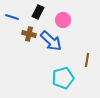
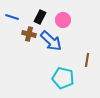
black rectangle: moved 2 px right, 5 px down
cyan pentagon: rotated 30 degrees clockwise
